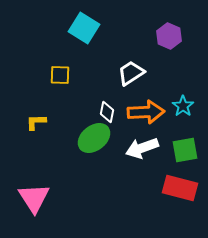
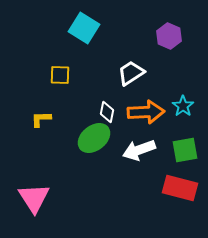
yellow L-shape: moved 5 px right, 3 px up
white arrow: moved 3 px left, 2 px down
